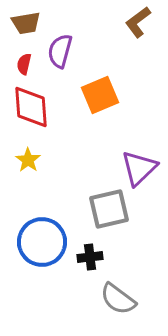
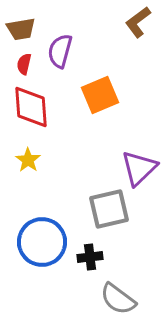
brown trapezoid: moved 5 px left, 6 px down
